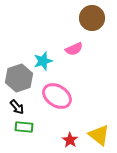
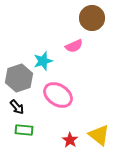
pink semicircle: moved 3 px up
pink ellipse: moved 1 px right, 1 px up
green rectangle: moved 3 px down
